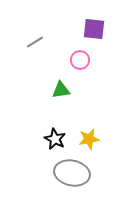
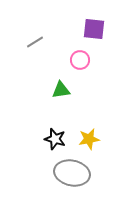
black star: rotated 10 degrees counterclockwise
